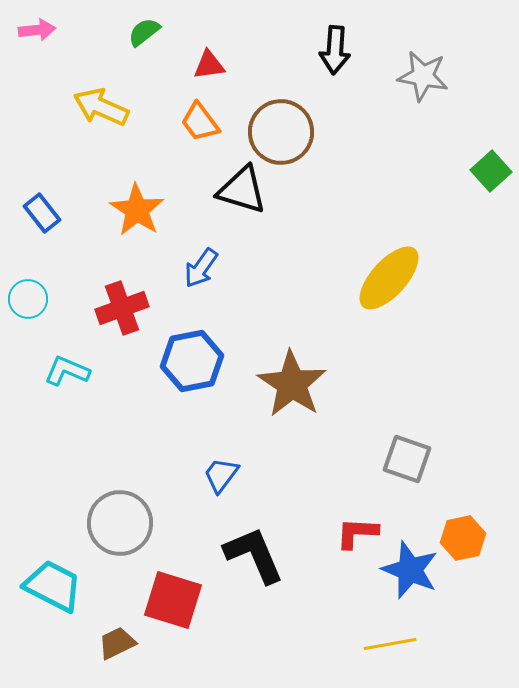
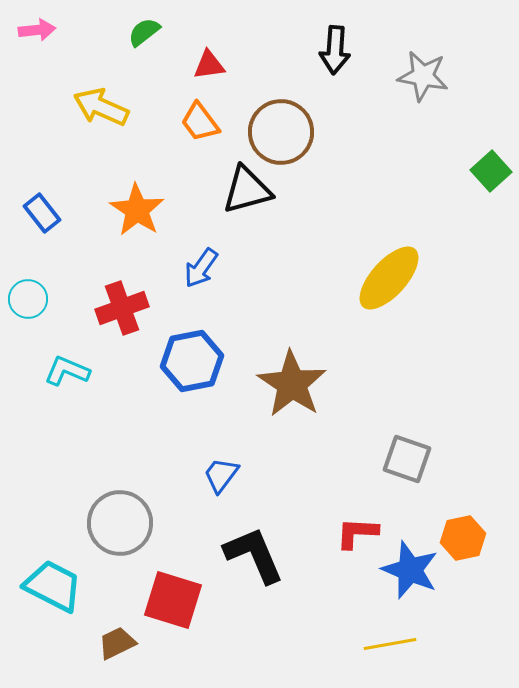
black triangle: moved 5 px right; rotated 32 degrees counterclockwise
